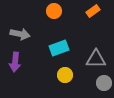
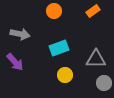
purple arrow: rotated 48 degrees counterclockwise
